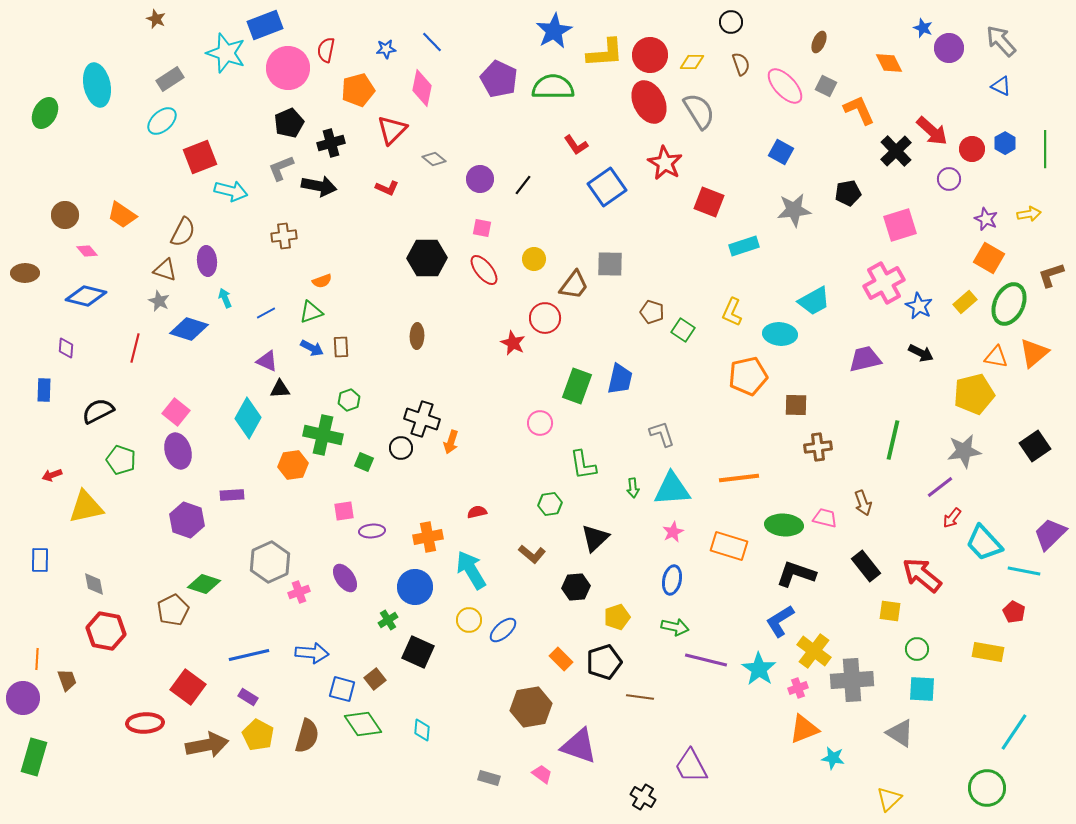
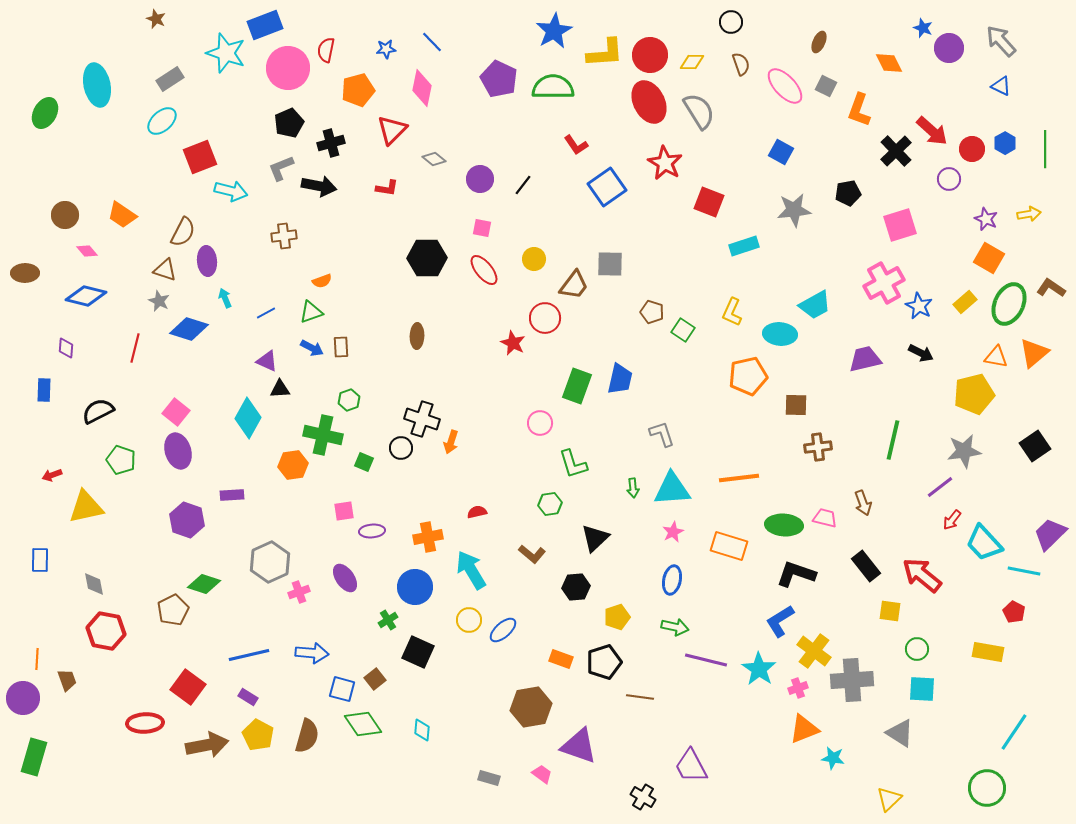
orange L-shape at (859, 110): rotated 136 degrees counterclockwise
red L-shape at (387, 188): rotated 15 degrees counterclockwise
brown L-shape at (1051, 275): moved 13 px down; rotated 52 degrees clockwise
cyan trapezoid at (814, 301): moved 1 px right, 4 px down
green L-shape at (583, 465): moved 10 px left, 1 px up; rotated 8 degrees counterclockwise
red arrow at (952, 518): moved 2 px down
orange rectangle at (561, 659): rotated 25 degrees counterclockwise
